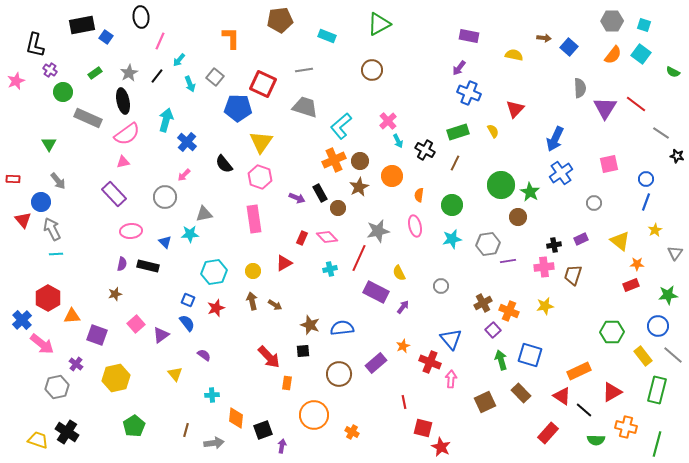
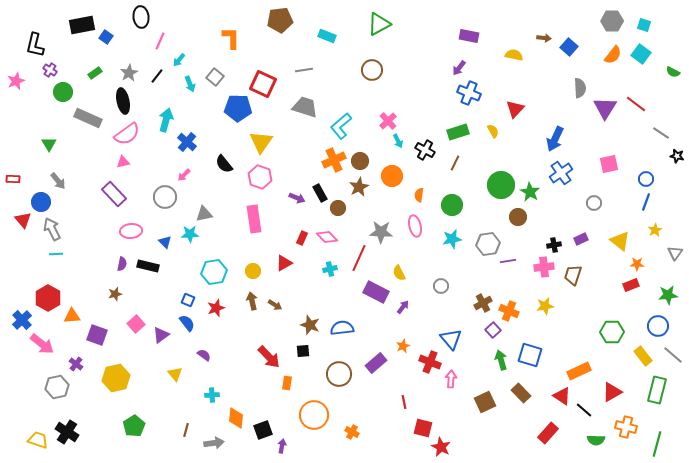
gray star at (378, 231): moved 3 px right, 1 px down; rotated 15 degrees clockwise
